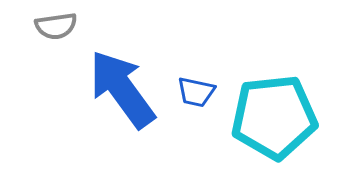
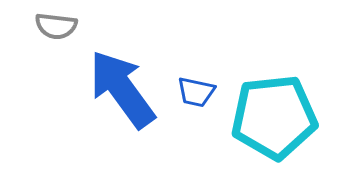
gray semicircle: rotated 15 degrees clockwise
